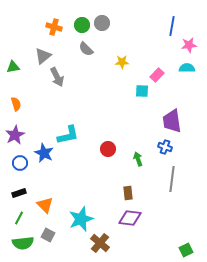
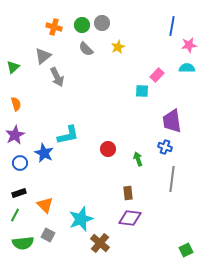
yellow star: moved 4 px left, 15 px up; rotated 24 degrees counterclockwise
green triangle: rotated 32 degrees counterclockwise
green line: moved 4 px left, 3 px up
